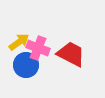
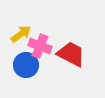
yellow arrow: moved 2 px right, 8 px up
pink cross: moved 2 px right, 2 px up
